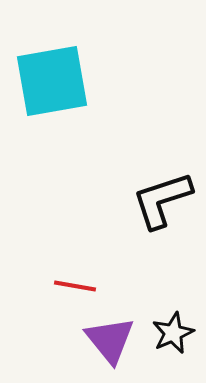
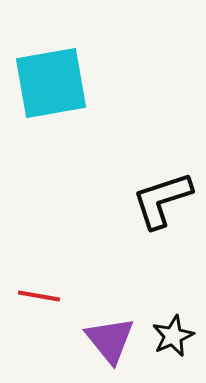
cyan square: moved 1 px left, 2 px down
red line: moved 36 px left, 10 px down
black star: moved 3 px down
